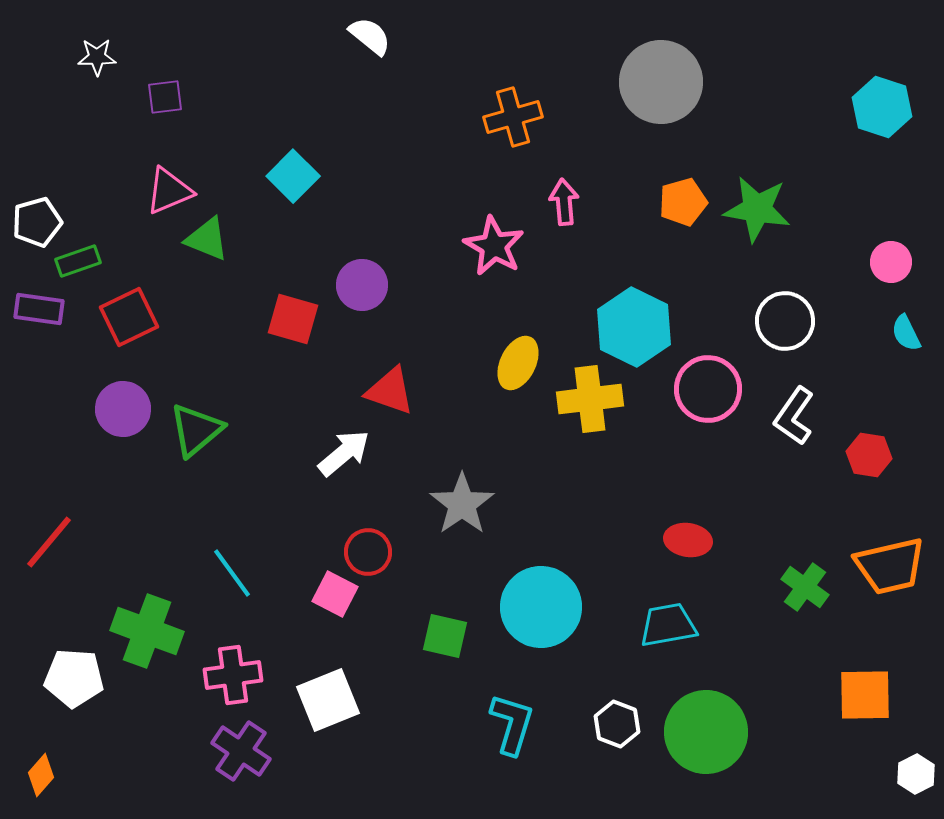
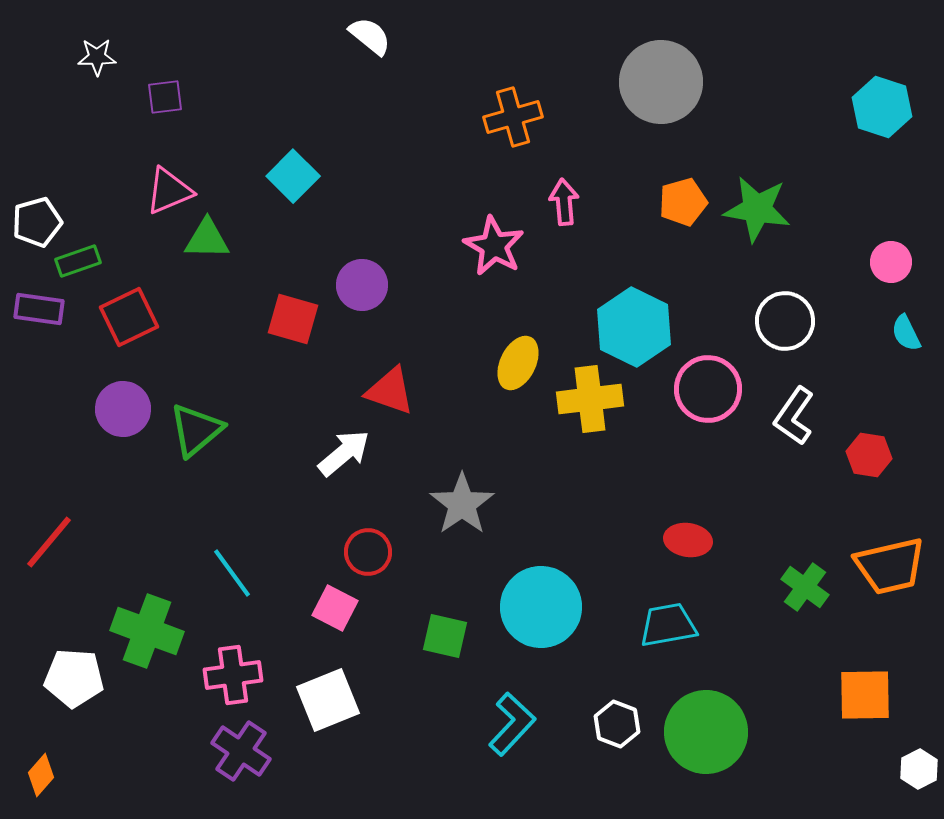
green triangle at (207, 239): rotated 21 degrees counterclockwise
pink square at (335, 594): moved 14 px down
cyan L-shape at (512, 724): rotated 26 degrees clockwise
white hexagon at (916, 774): moved 3 px right, 5 px up
